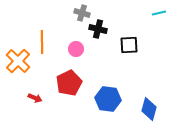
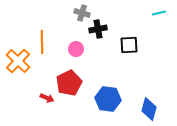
black cross: rotated 24 degrees counterclockwise
red arrow: moved 12 px right
